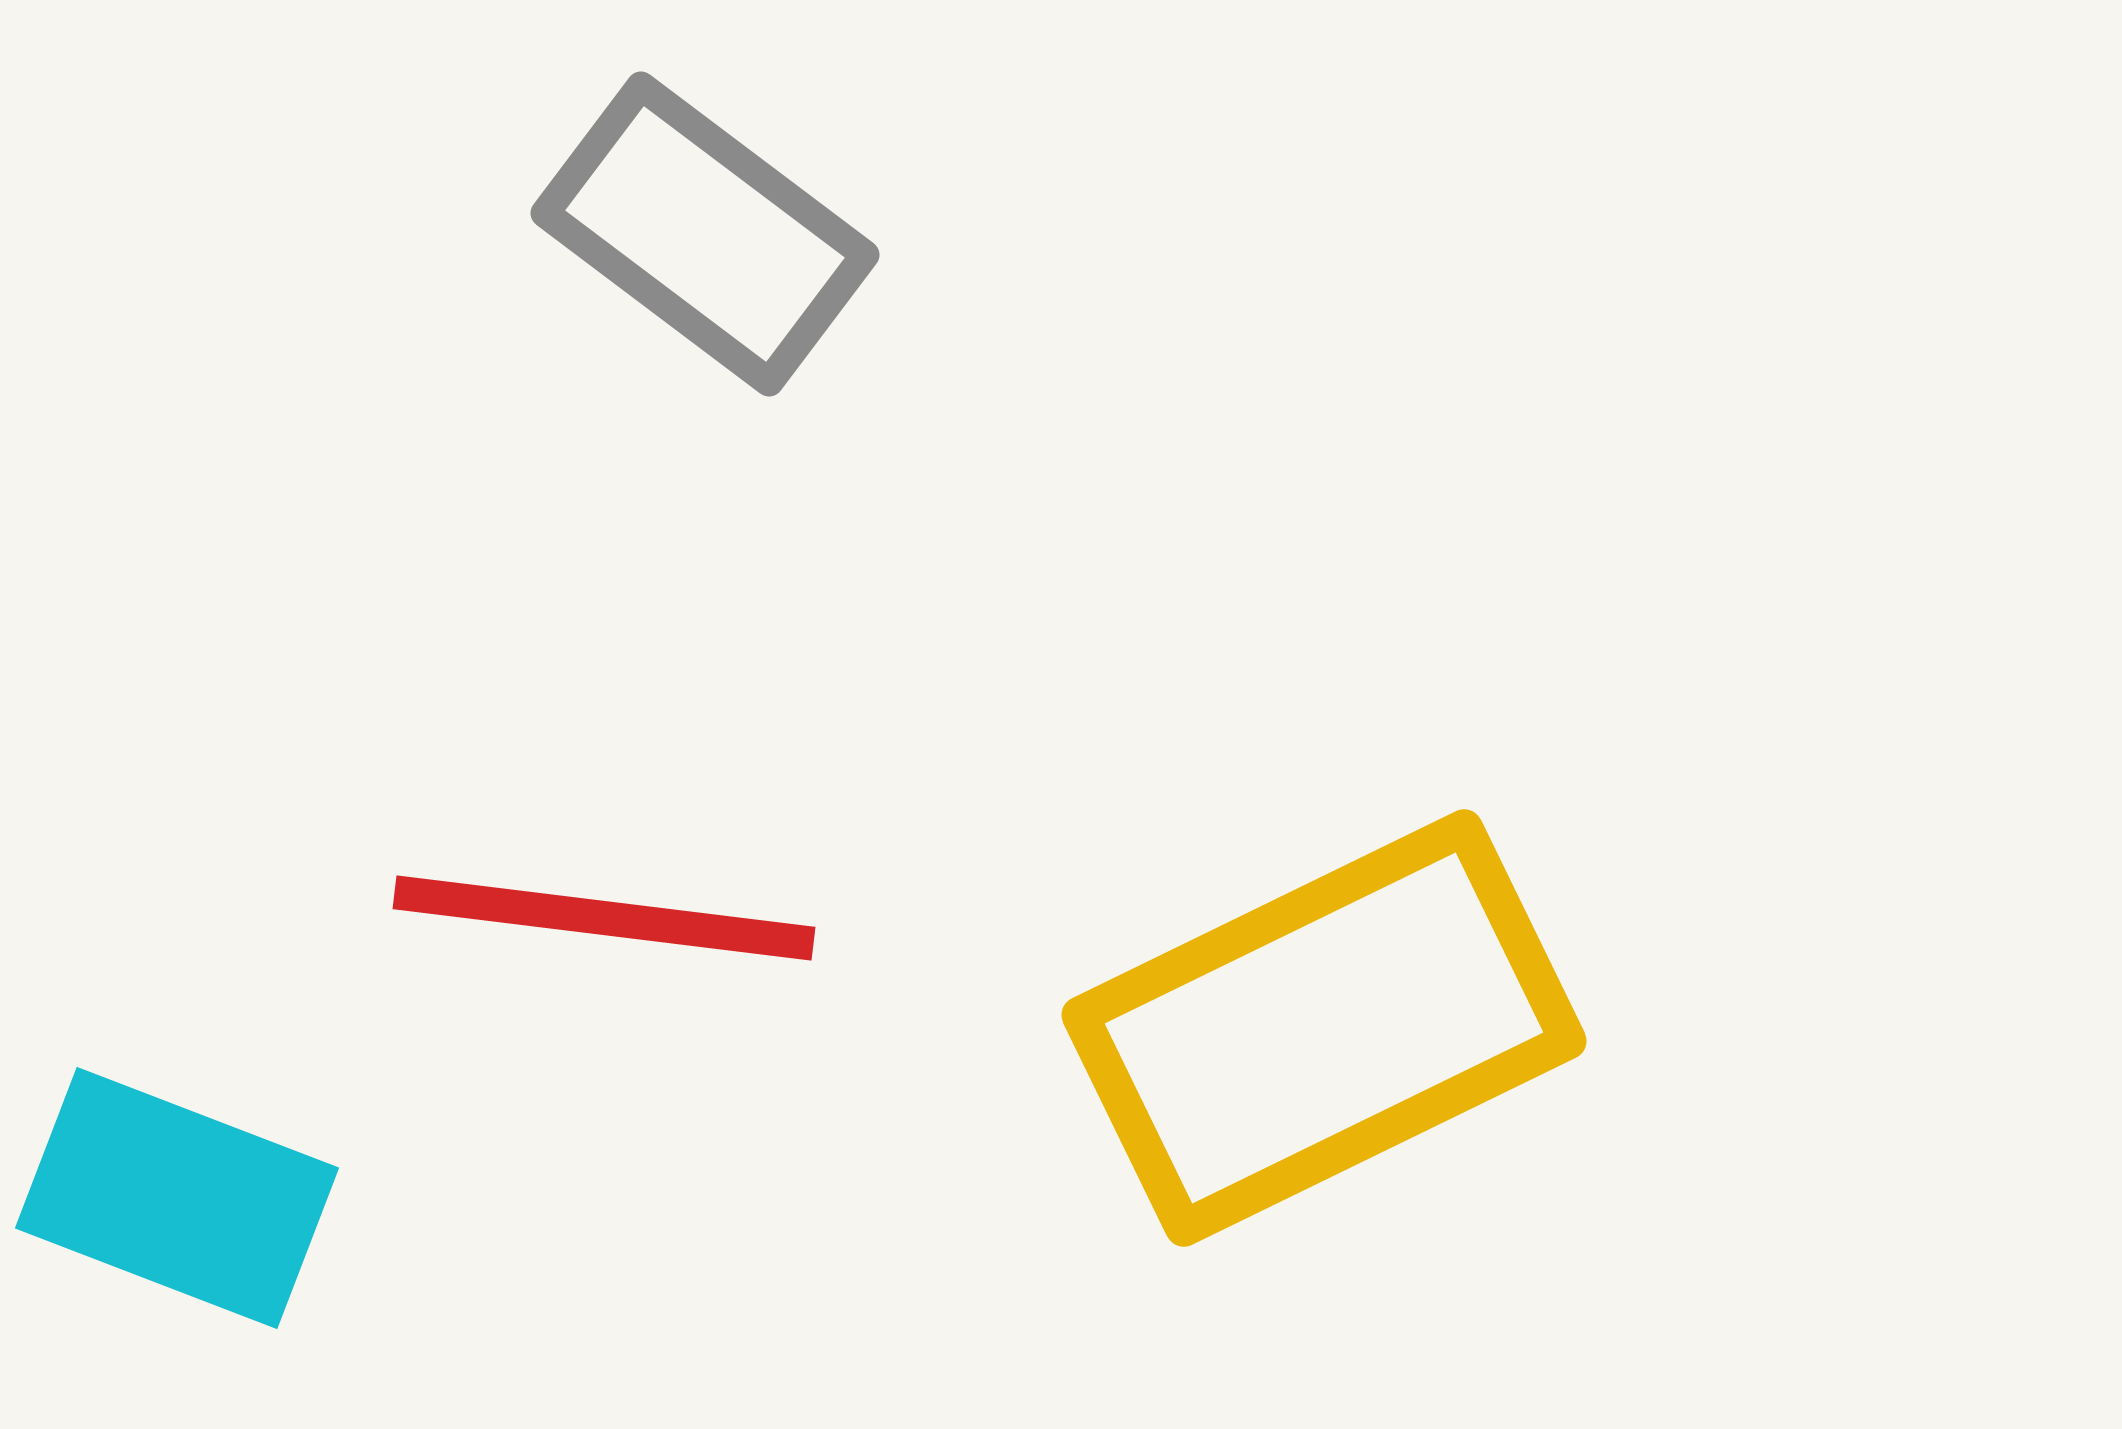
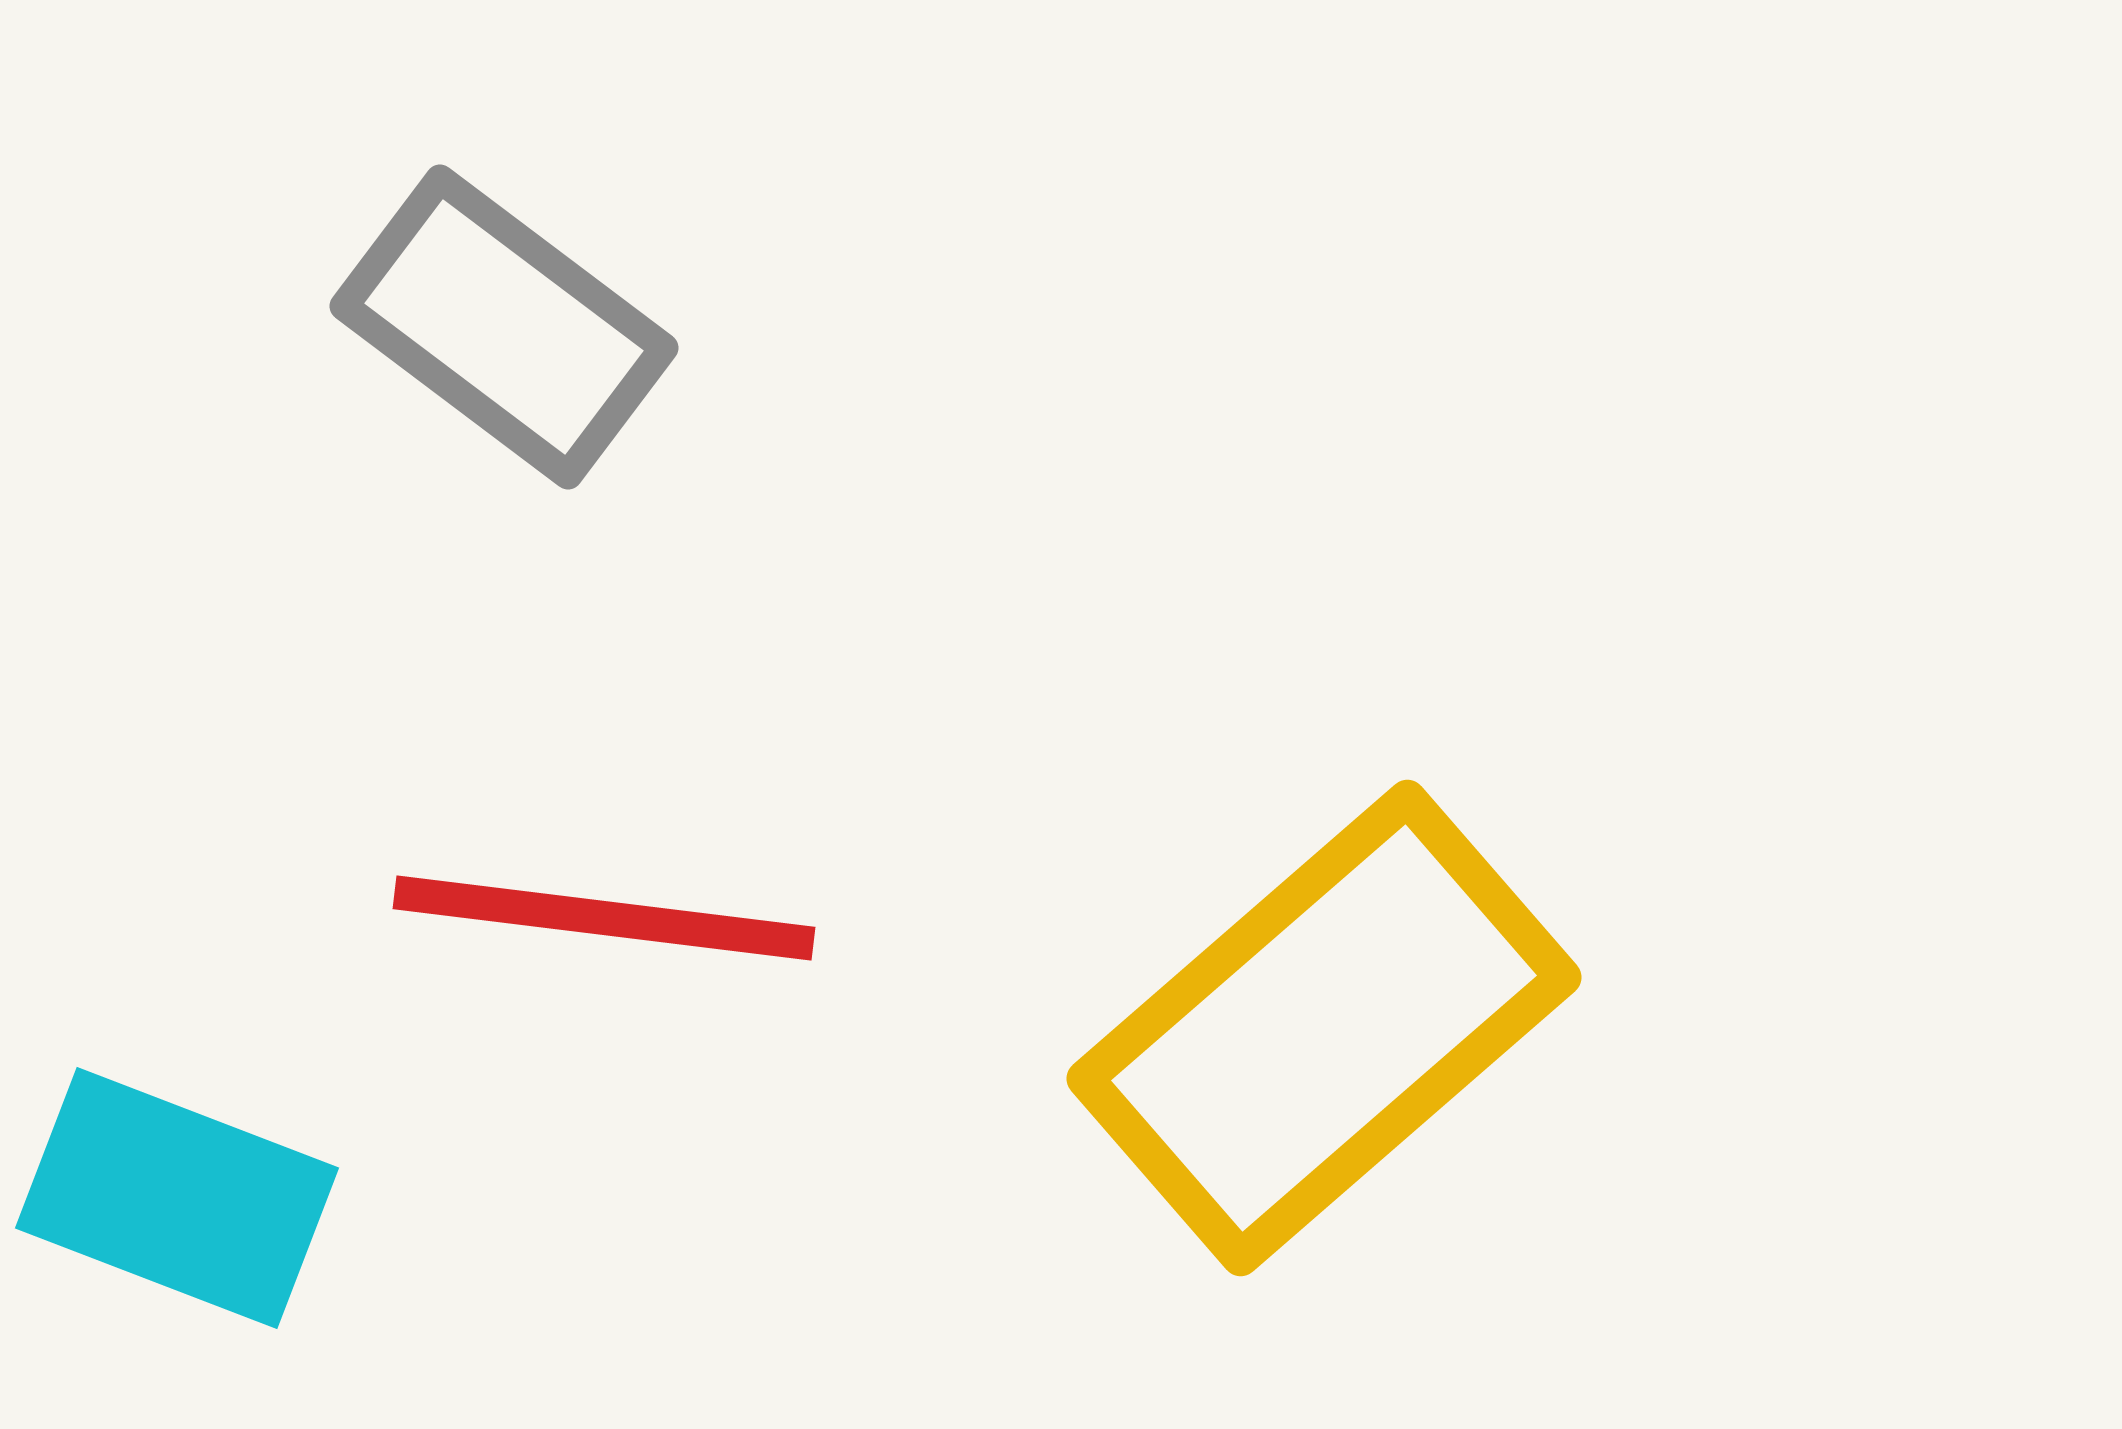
gray rectangle: moved 201 px left, 93 px down
yellow rectangle: rotated 15 degrees counterclockwise
